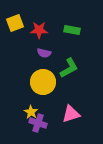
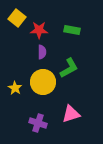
yellow square: moved 2 px right, 5 px up; rotated 30 degrees counterclockwise
purple semicircle: moved 2 px left, 1 px up; rotated 104 degrees counterclockwise
yellow star: moved 16 px left, 24 px up
